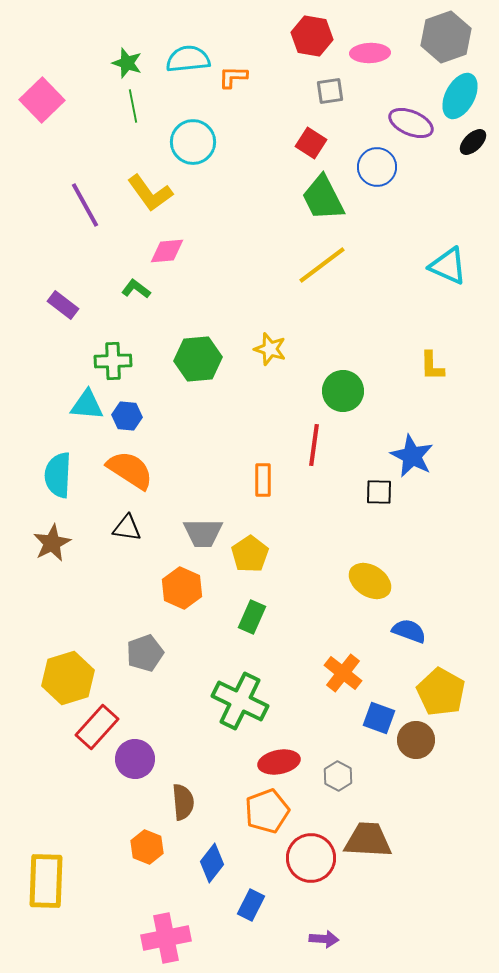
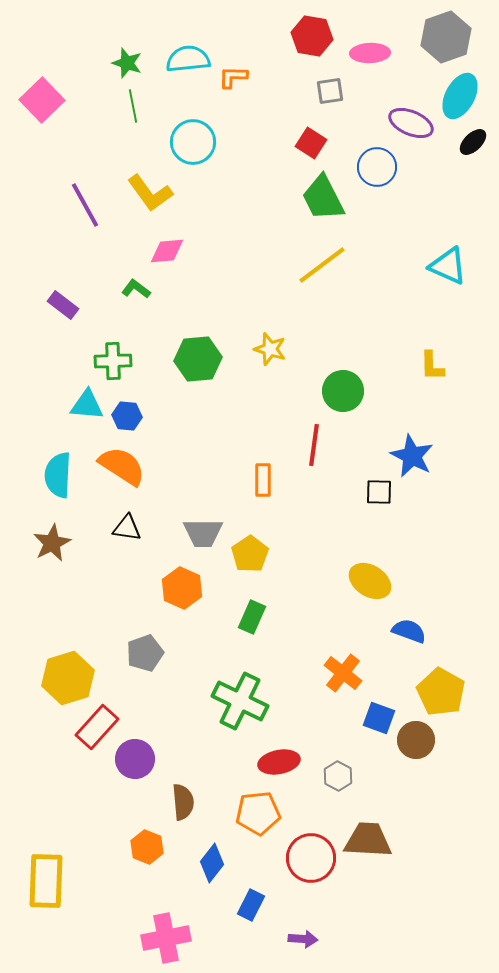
orange semicircle at (130, 470): moved 8 px left, 4 px up
orange pentagon at (267, 811): moved 9 px left, 2 px down; rotated 15 degrees clockwise
purple arrow at (324, 939): moved 21 px left
